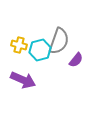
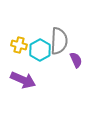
gray semicircle: rotated 16 degrees counterclockwise
cyan hexagon: rotated 15 degrees counterclockwise
purple semicircle: rotated 63 degrees counterclockwise
